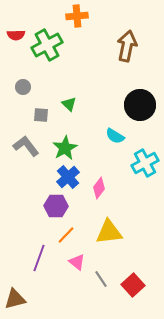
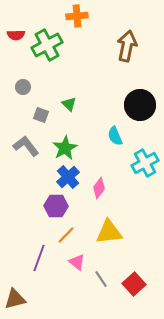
gray square: rotated 14 degrees clockwise
cyan semicircle: rotated 36 degrees clockwise
red square: moved 1 px right, 1 px up
